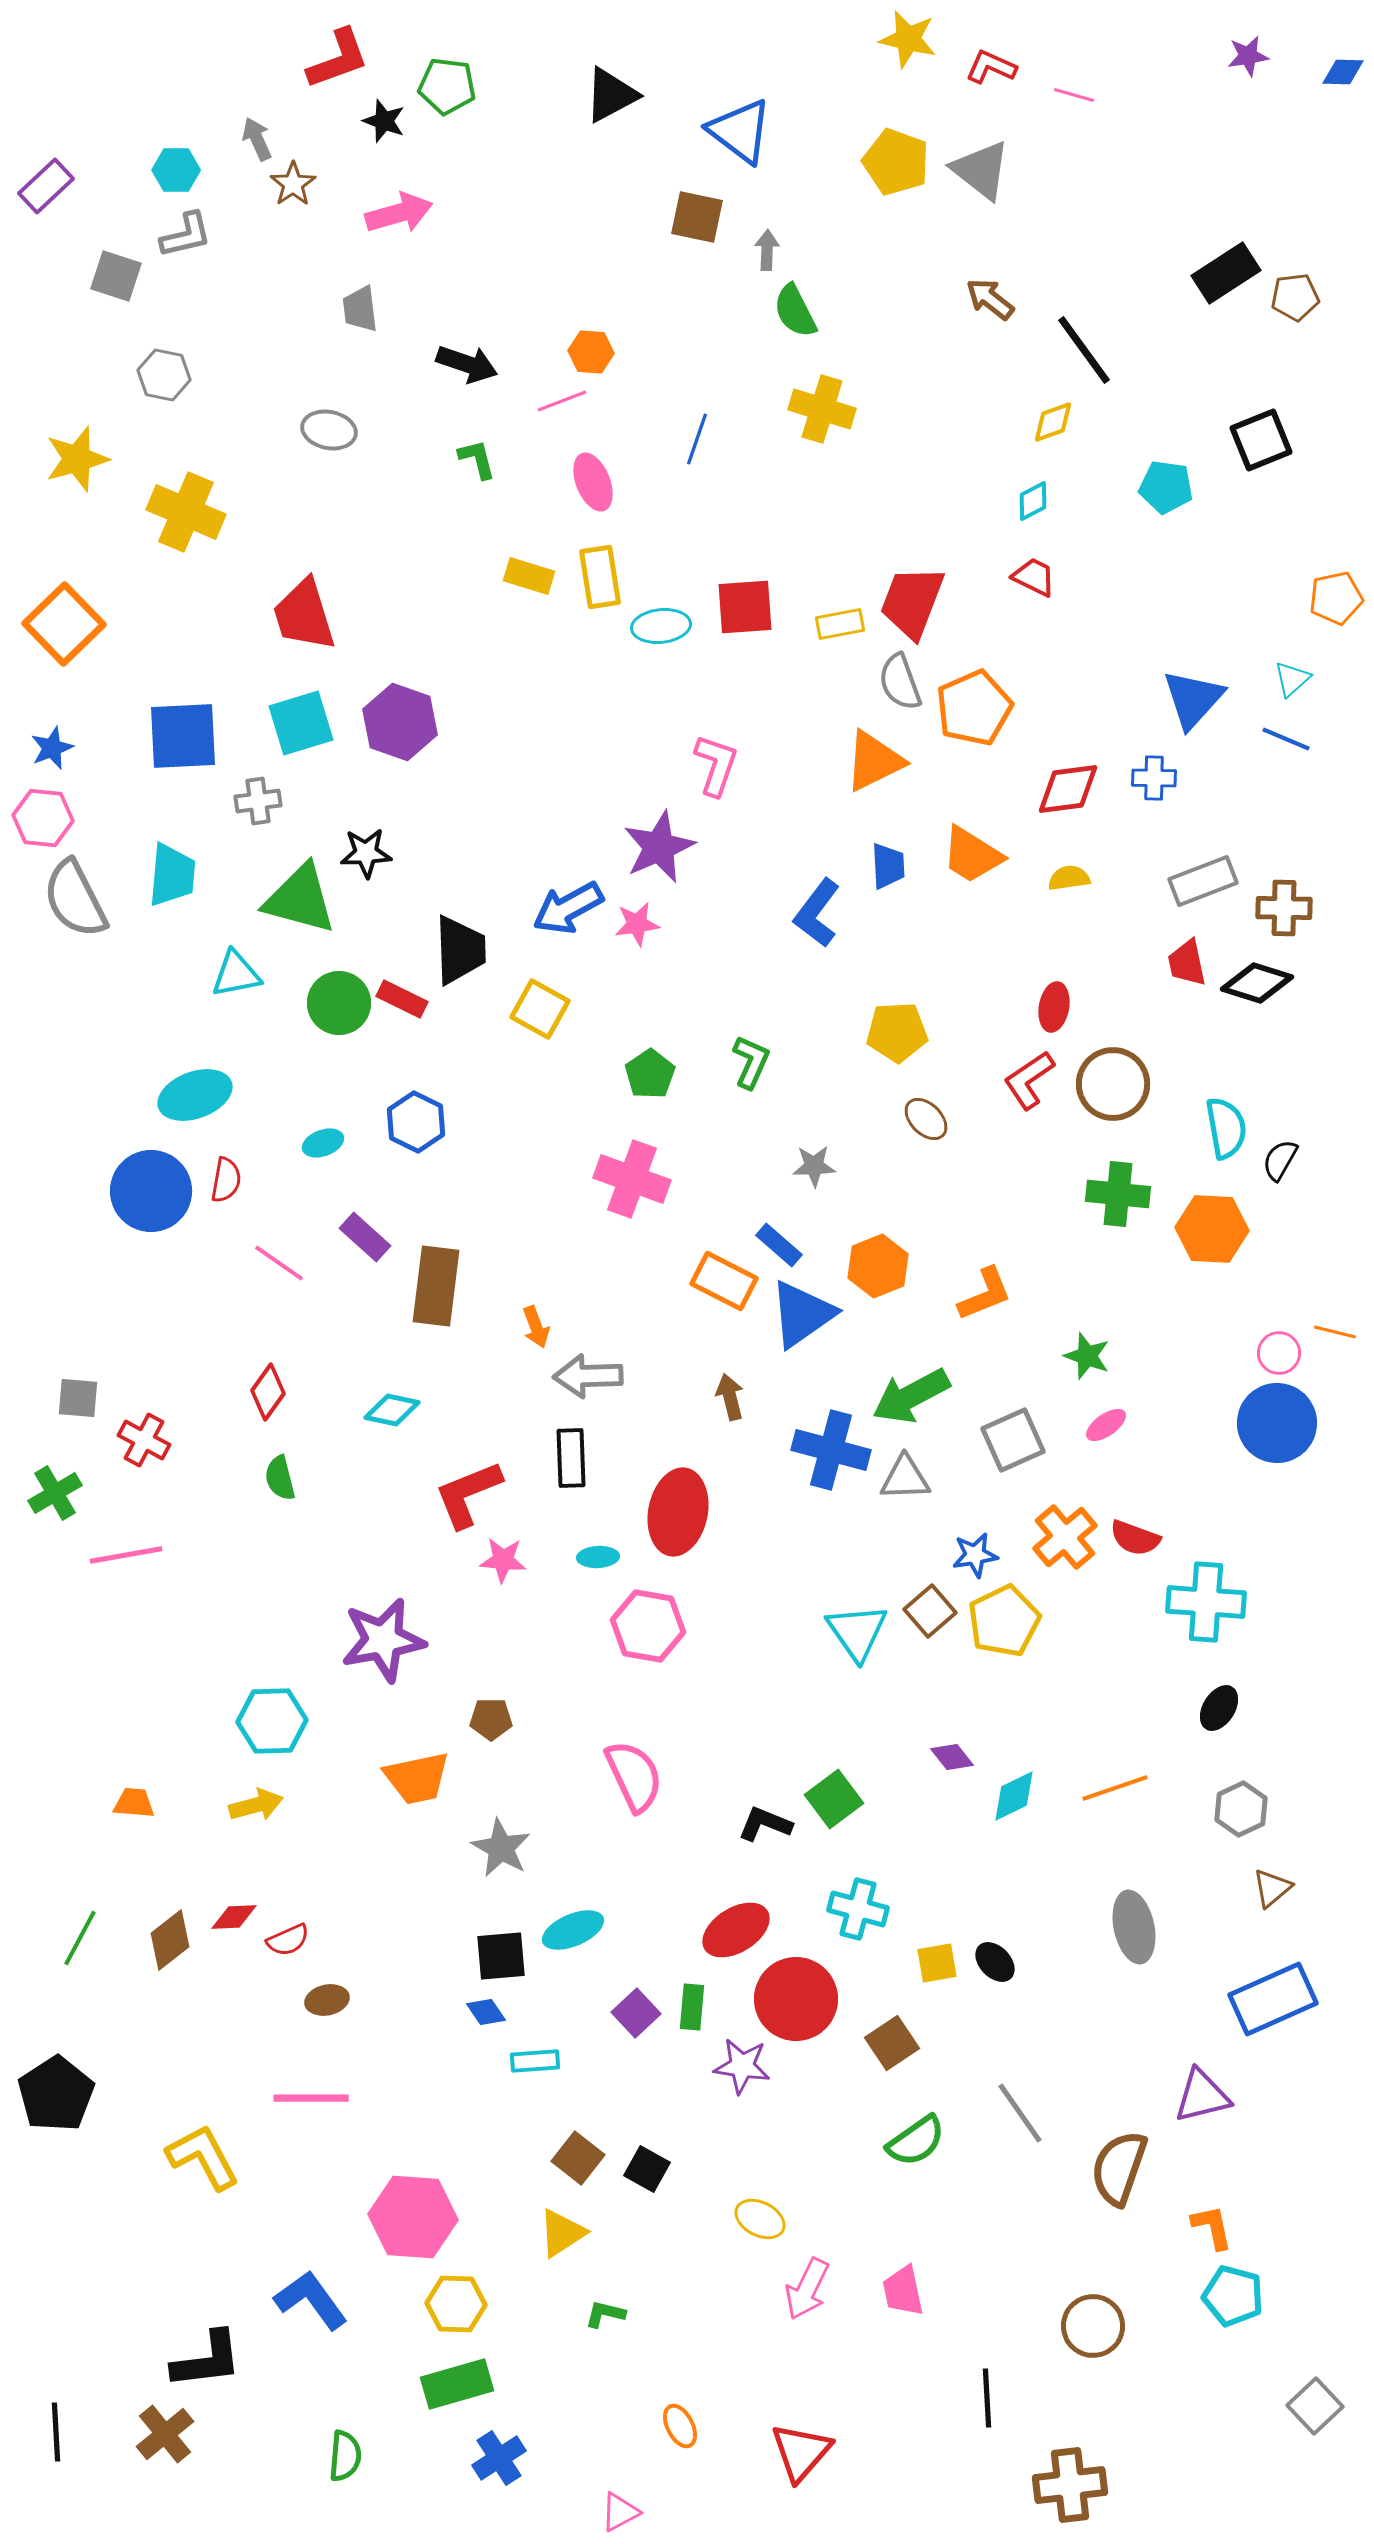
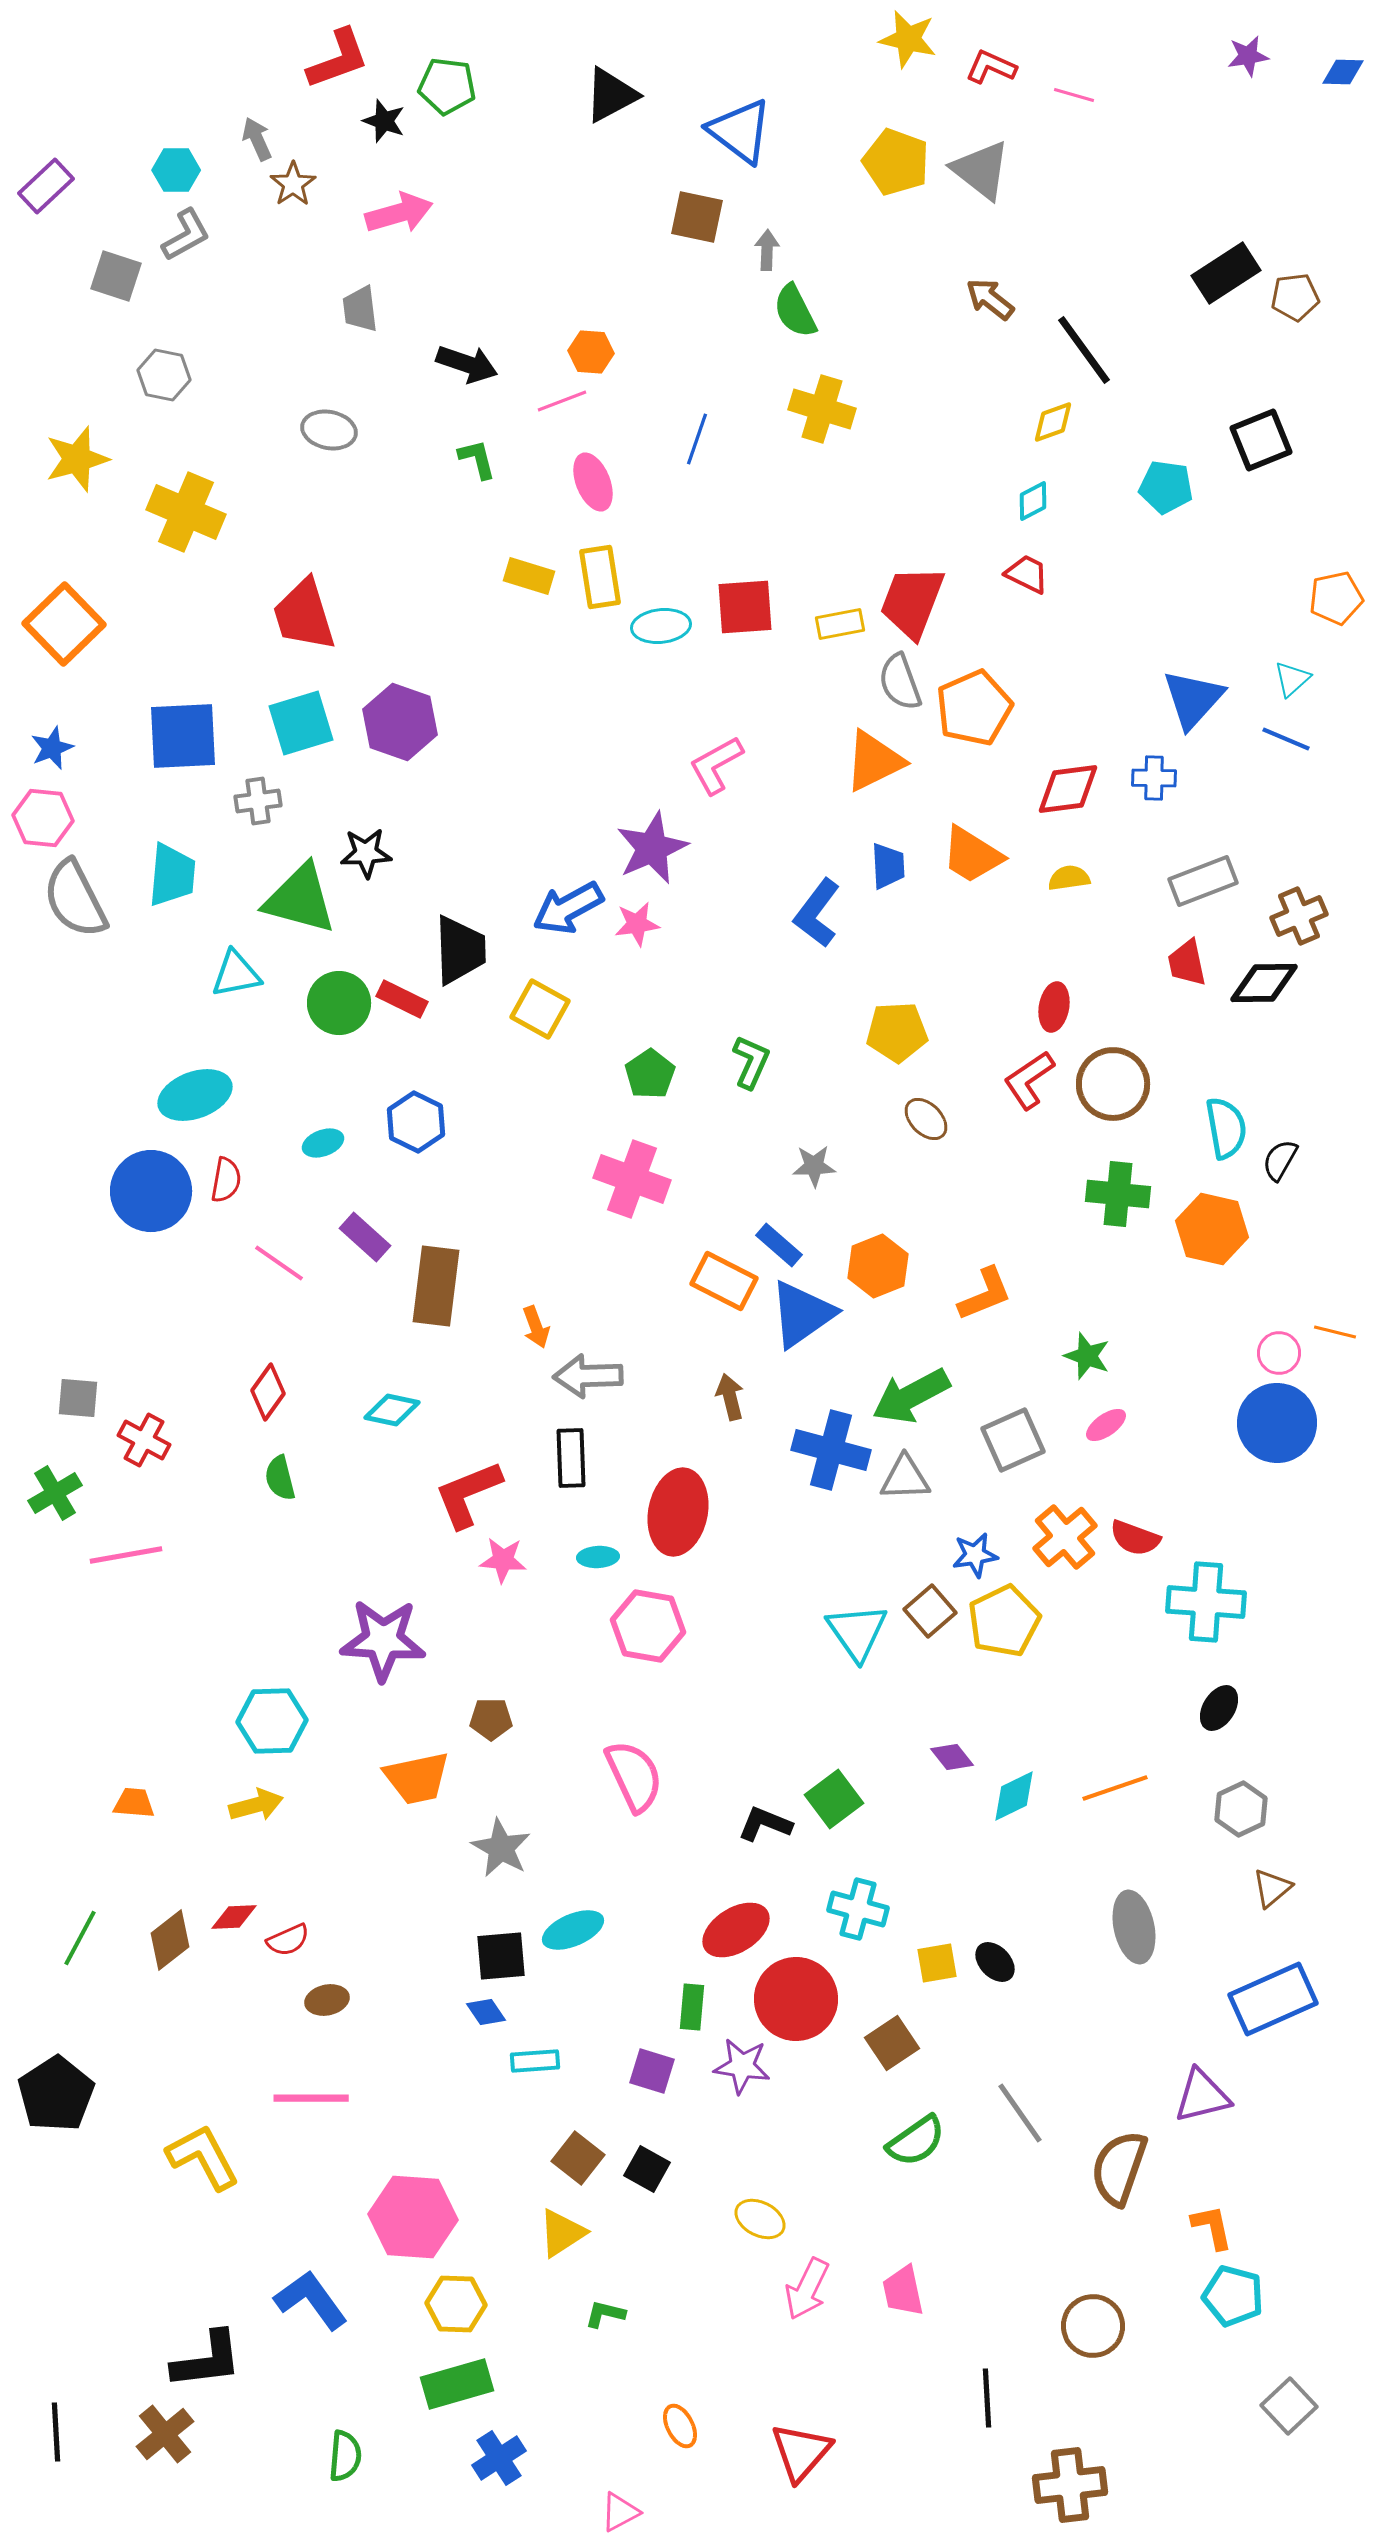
gray L-shape at (186, 235): rotated 16 degrees counterclockwise
red trapezoid at (1034, 577): moved 7 px left, 3 px up
pink L-shape at (716, 765): rotated 138 degrees counterclockwise
purple star at (659, 847): moved 7 px left, 1 px down
brown cross at (1284, 908): moved 15 px right, 8 px down; rotated 24 degrees counterclockwise
black diamond at (1257, 983): moved 7 px right; rotated 18 degrees counterclockwise
orange hexagon at (1212, 1229): rotated 10 degrees clockwise
purple star at (383, 1640): rotated 14 degrees clockwise
purple square at (636, 2013): moved 16 px right, 58 px down; rotated 30 degrees counterclockwise
gray square at (1315, 2406): moved 26 px left
